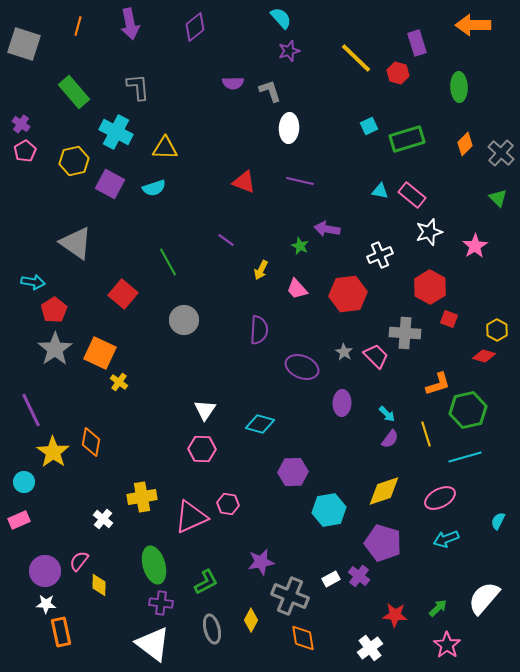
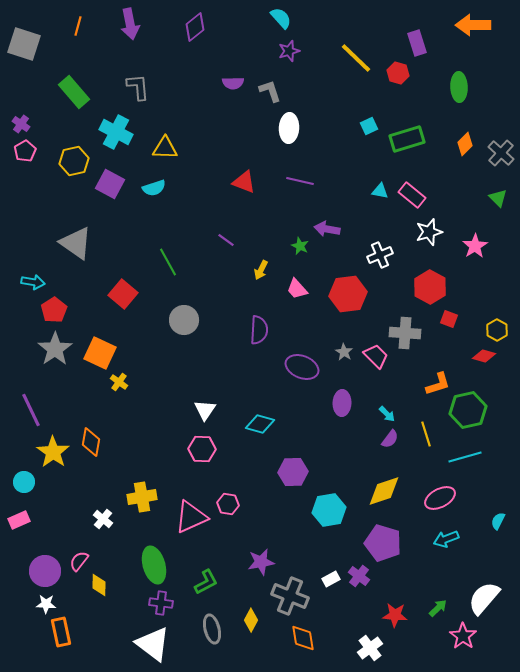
pink star at (447, 645): moved 16 px right, 9 px up
